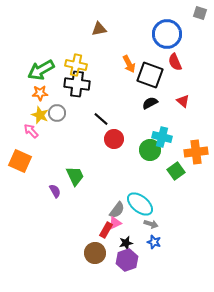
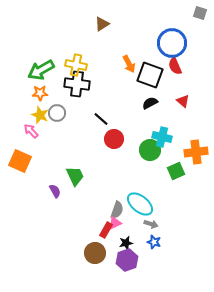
brown triangle: moved 3 px right, 5 px up; rotated 21 degrees counterclockwise
blue circle: moved 5 px right, 9 px down
red semicircle: moved 4 px down
green square: rotated 12 degrees clockwise
gray semicircle: rotated 18 degrees counterclockwise
